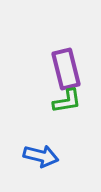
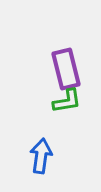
blue arrow: rotated 96 degrees counterclockwise
